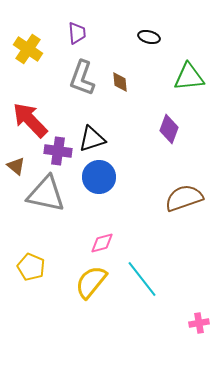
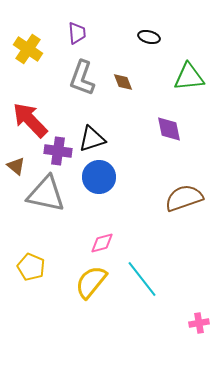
brown diamond: moved 3 px right; rotated 15 degrees counterclockwise
purple diamond: rotated 32 degrees counterclockwise
